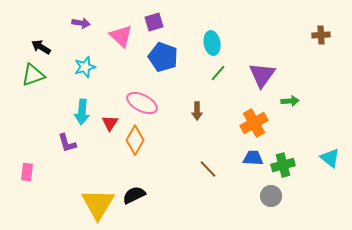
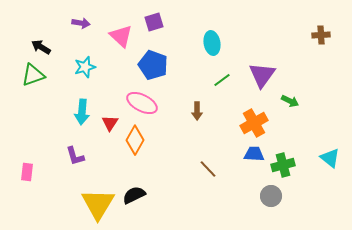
blue pentagon: moved 10 px left, 8 px down
green line: moved 4 px right, 7 px down; rotated 12 degrees clockwise
green arrow: rotated 30 degrees clockwise
purple L-shape: moved 8 px right, 13 px down
blue trapezoid: moved 1 px right, 4 px up
